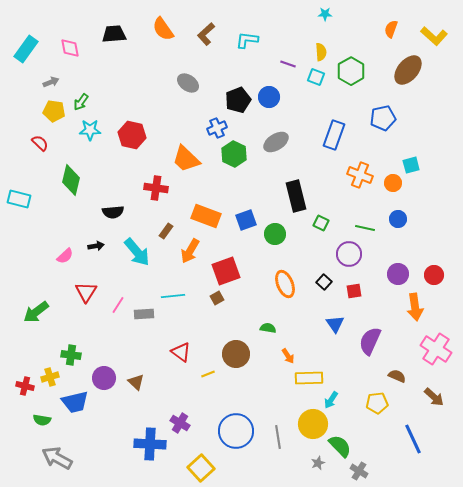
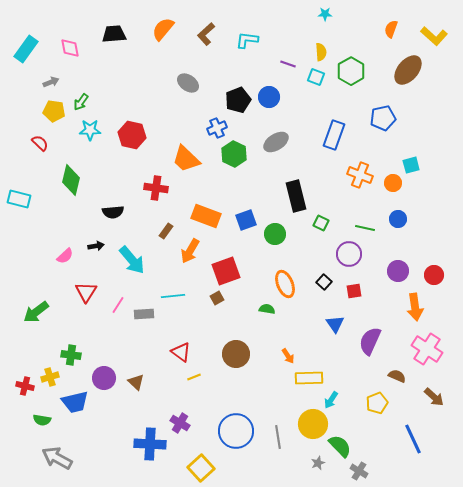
orange semicircle at (163, 29): rotated 75 degrees clockwise
cyan arrow at (137, 252): moved 5 px left, 8 px down
purple circle at (398, 274): moved 3 px up
green semicircle at (268, 328): moved 1 px left, 19 px up
pink cross at (436, 349): moved 9 px left
yellow line at (208, 374): moved 14 px left, 3 px down
yellow pentagon at (377, 403): rotated 15 degrees counterclockwise
